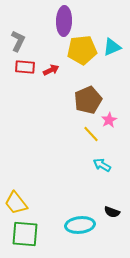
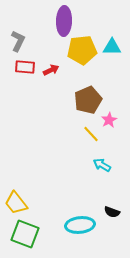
cyan triangle: rotated 24 degrees clockwise
green square: rotated 16 degrees clockwise
